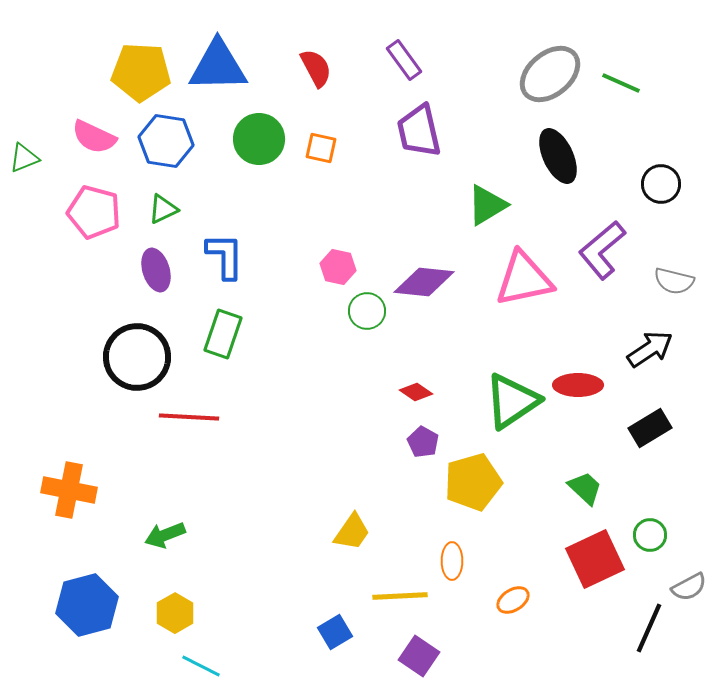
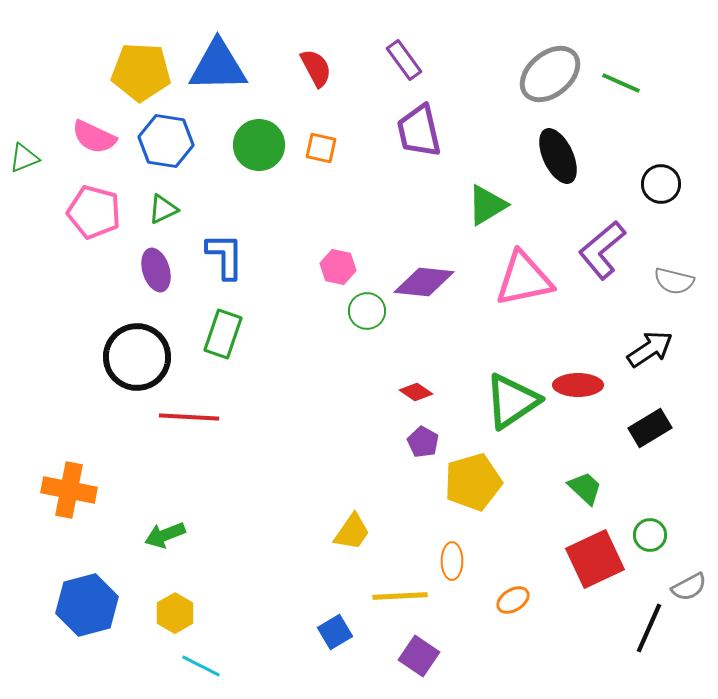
green circle at (259, 139): moved 6 px down
